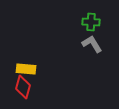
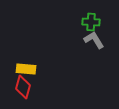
gray L-shape: moved 2 px right, 4 px up
